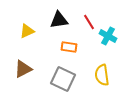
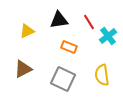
cyan cross: rotated 24 degrees clockwise
orange rectangle: rotated 14 degrees clockwise
